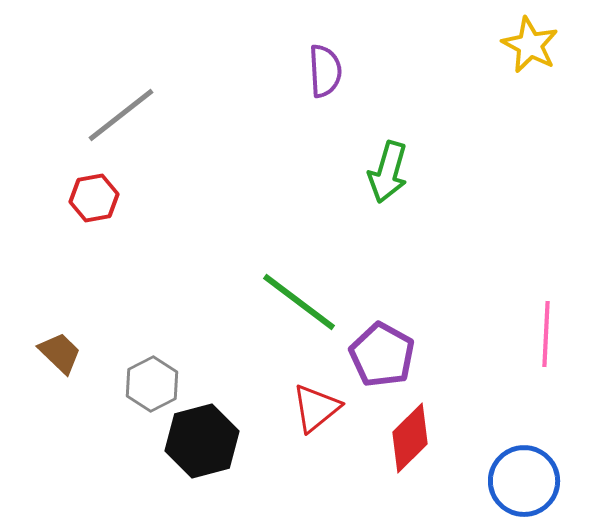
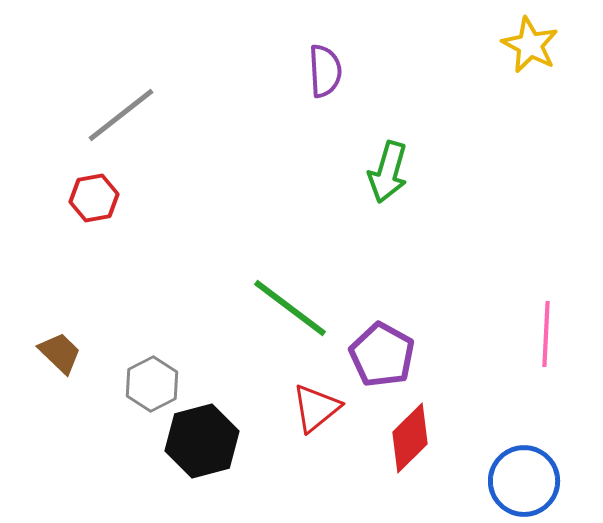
green line: moved 9 px left, 6 px down
